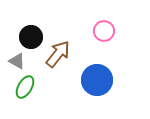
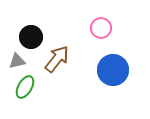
pink circle: moved 3 px left, 3 px up
brown arrow: moved 1 px left, 5 px down
gray triangle: rotated 42 degrees counterclockwise
blue circle: moved 16 px right, 10 px up
